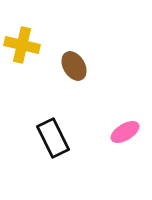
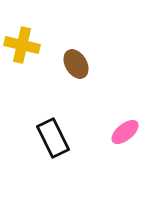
brown ellipse: moved 2 px right, 2 px up
pink ellipse: rotated 8 degrees counterclockwise
